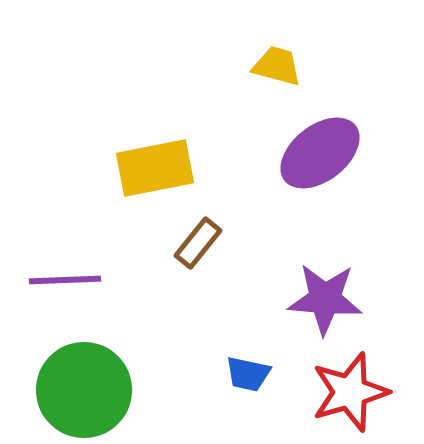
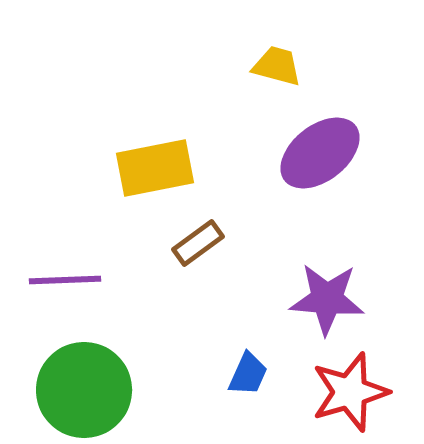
brown rectangle: rotated 15 degrees clockwise
purple star: moved 2 px right
blue trapezoid: rotated 78 degrees counterclockwise
